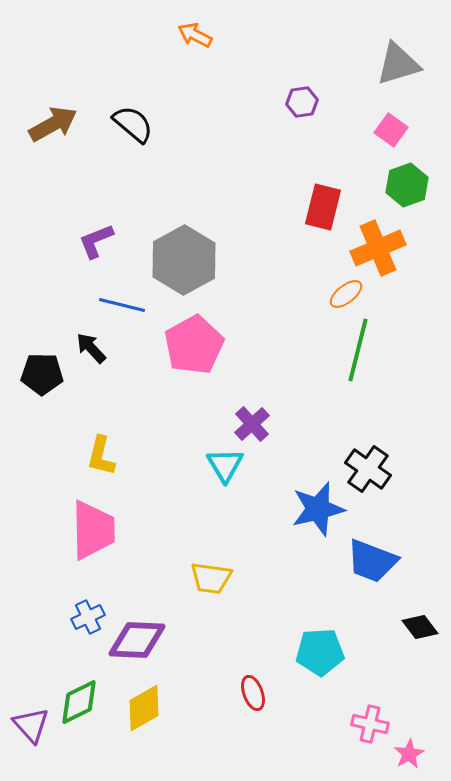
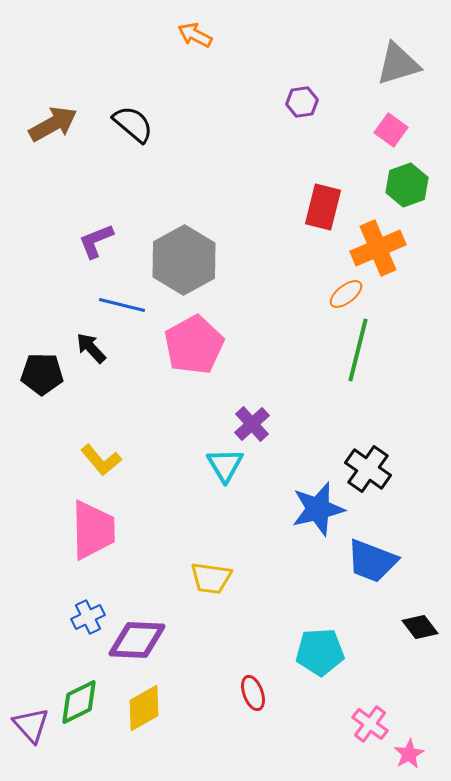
yellow L-shape: moved 4 px down; rotated 54 degrees counterclockwise
pink cross: rotated 24 degrees clockwise
